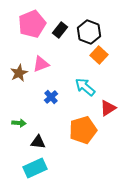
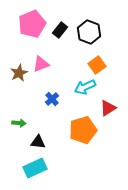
orange square: moved 2 px left, 10 px down; rotated 12 degrees clockwise
cyan arrow: rotated 65 degrees counterclockwise
blue cross: moved 1 px right, 2 px down
